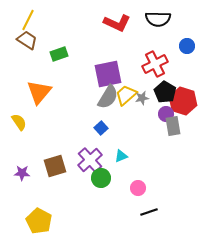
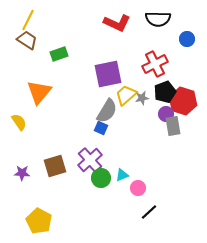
blue circle: moved 7 px up
black pentagon: rotated 20 degrees clockwise
gray semicircle: moved 1 px left, 14 px down
blue square: rotated 24 degrees counterclockwise
cyan triangle: moved 1 px right, 19 px down
black line: rotated 24 degrees counterclockwise
